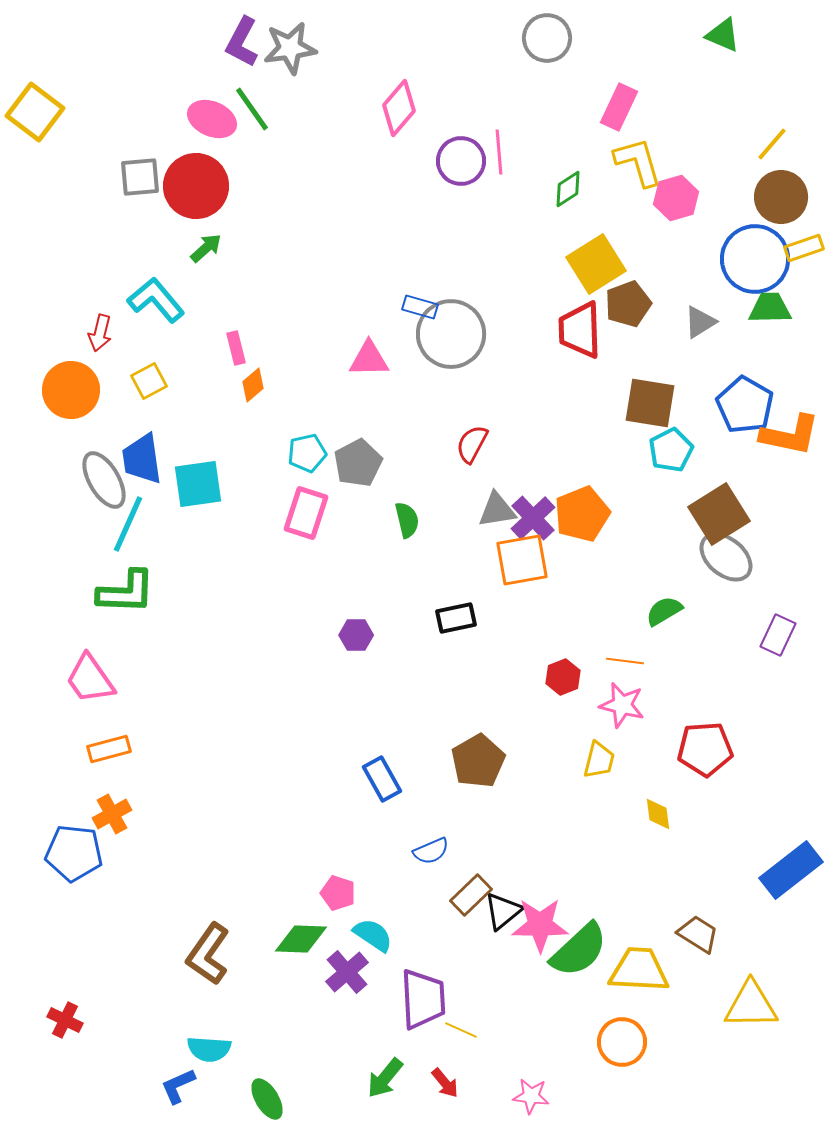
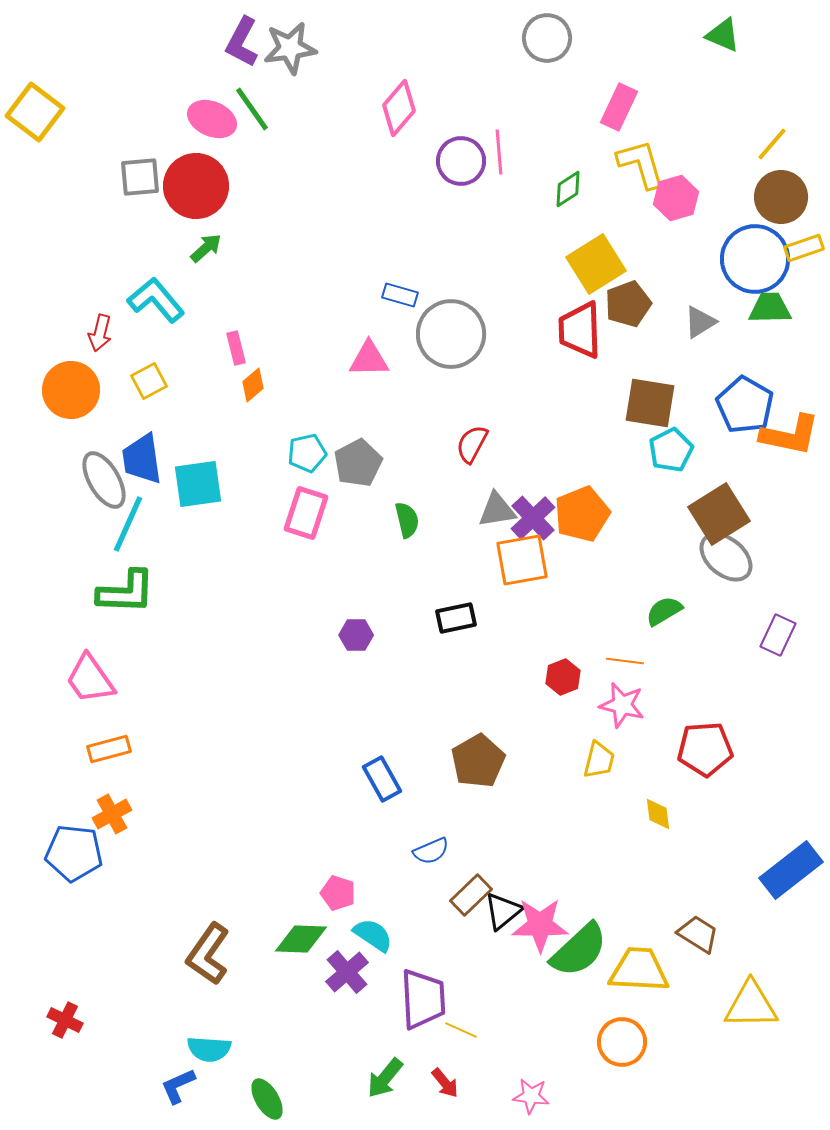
yellow L-shape at (638, 162): moved 3 px right, 2 px down
blue rectangle at (420, 307): moved 20 px left, 12 px up
